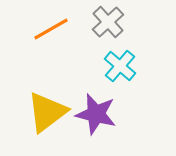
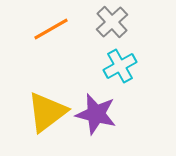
gray cross: moved 4 px right
cyan cross: rotated 20 degrees clockwise
